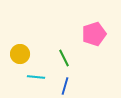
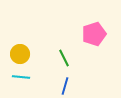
cyan line: moved 15 px left
